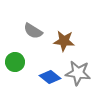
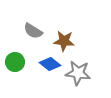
blue diamond: moved 13 px up
